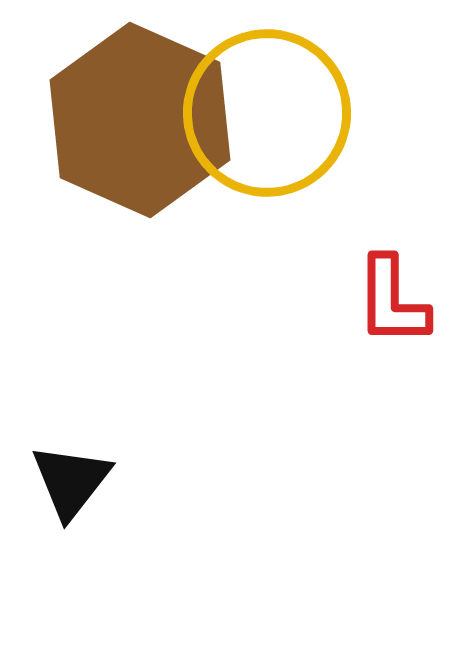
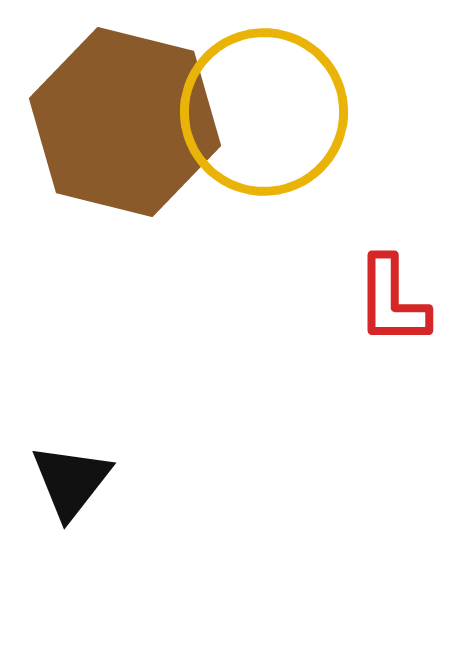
yellow circle: moved 3 px left, 1 px up
brown hexagon: moved 15 px left, 2 px down; rotated 10 degrees counterclockwise
